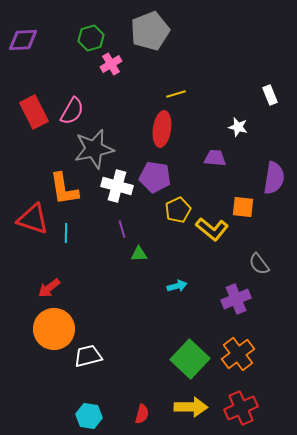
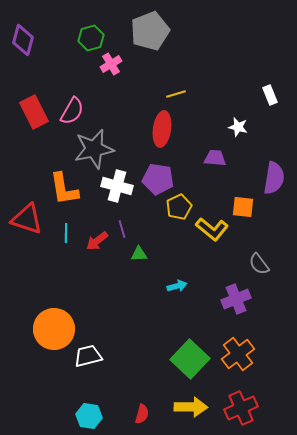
purple diamond: rotated 72 degrees counterclockwise
purple pentagon: moved 3 px right, 2 px down
yellow pentagon: moved 1 px right, 3 px up
red triangle: moved 6 px left
red arrow: moved 48 px right, 47 px up
